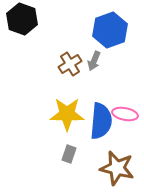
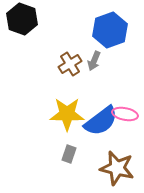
blue semicircle: rotated 48 degrees clockwise
